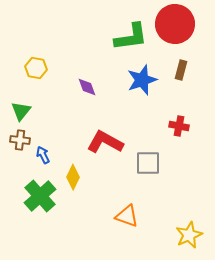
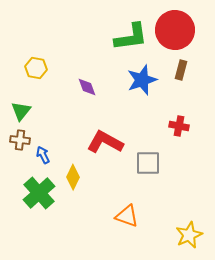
red circle: moved 6 px down
green cross: moved 1 px left, 3 px up
